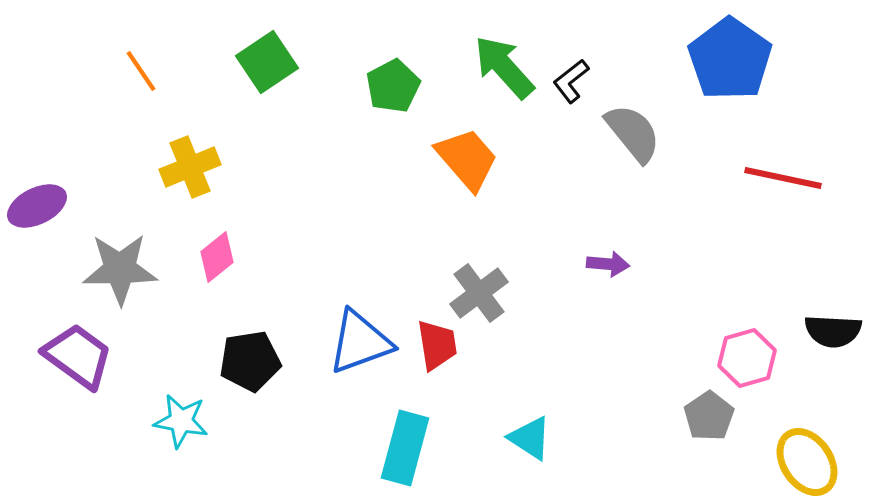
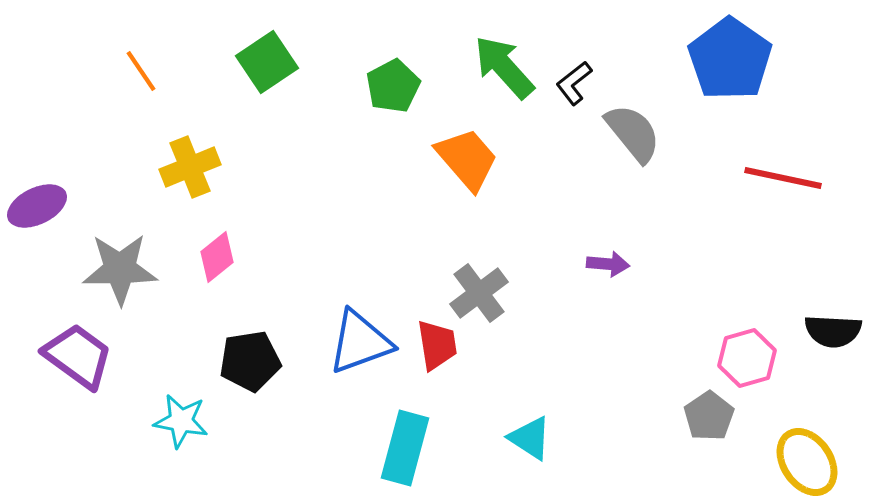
black L-shape: moved 3 px right, 2 px down
